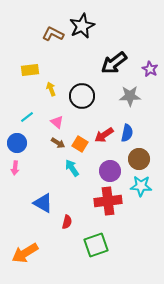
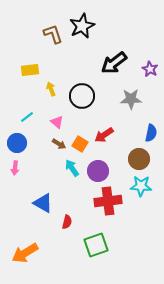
brown L-shape: rotated 45 degrees clockwise
gray star: moved 1 px right, 3 px down
blue semicircle: moved 24 px right
brown arrow: moved 1 px right, 1 px down
purple circle: moved 12 px left
